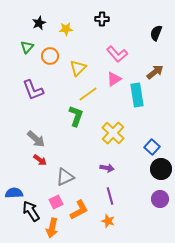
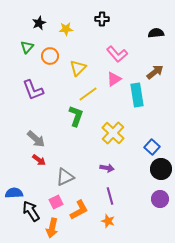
black semicircle: rotated 63 degrees clockwise
red arrow: moved 1 px left
